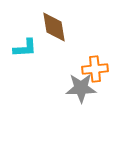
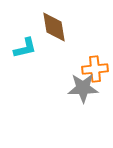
cyan L-shape: rotated 10 degrees counterclockwise
gray star: moved 2 px right
